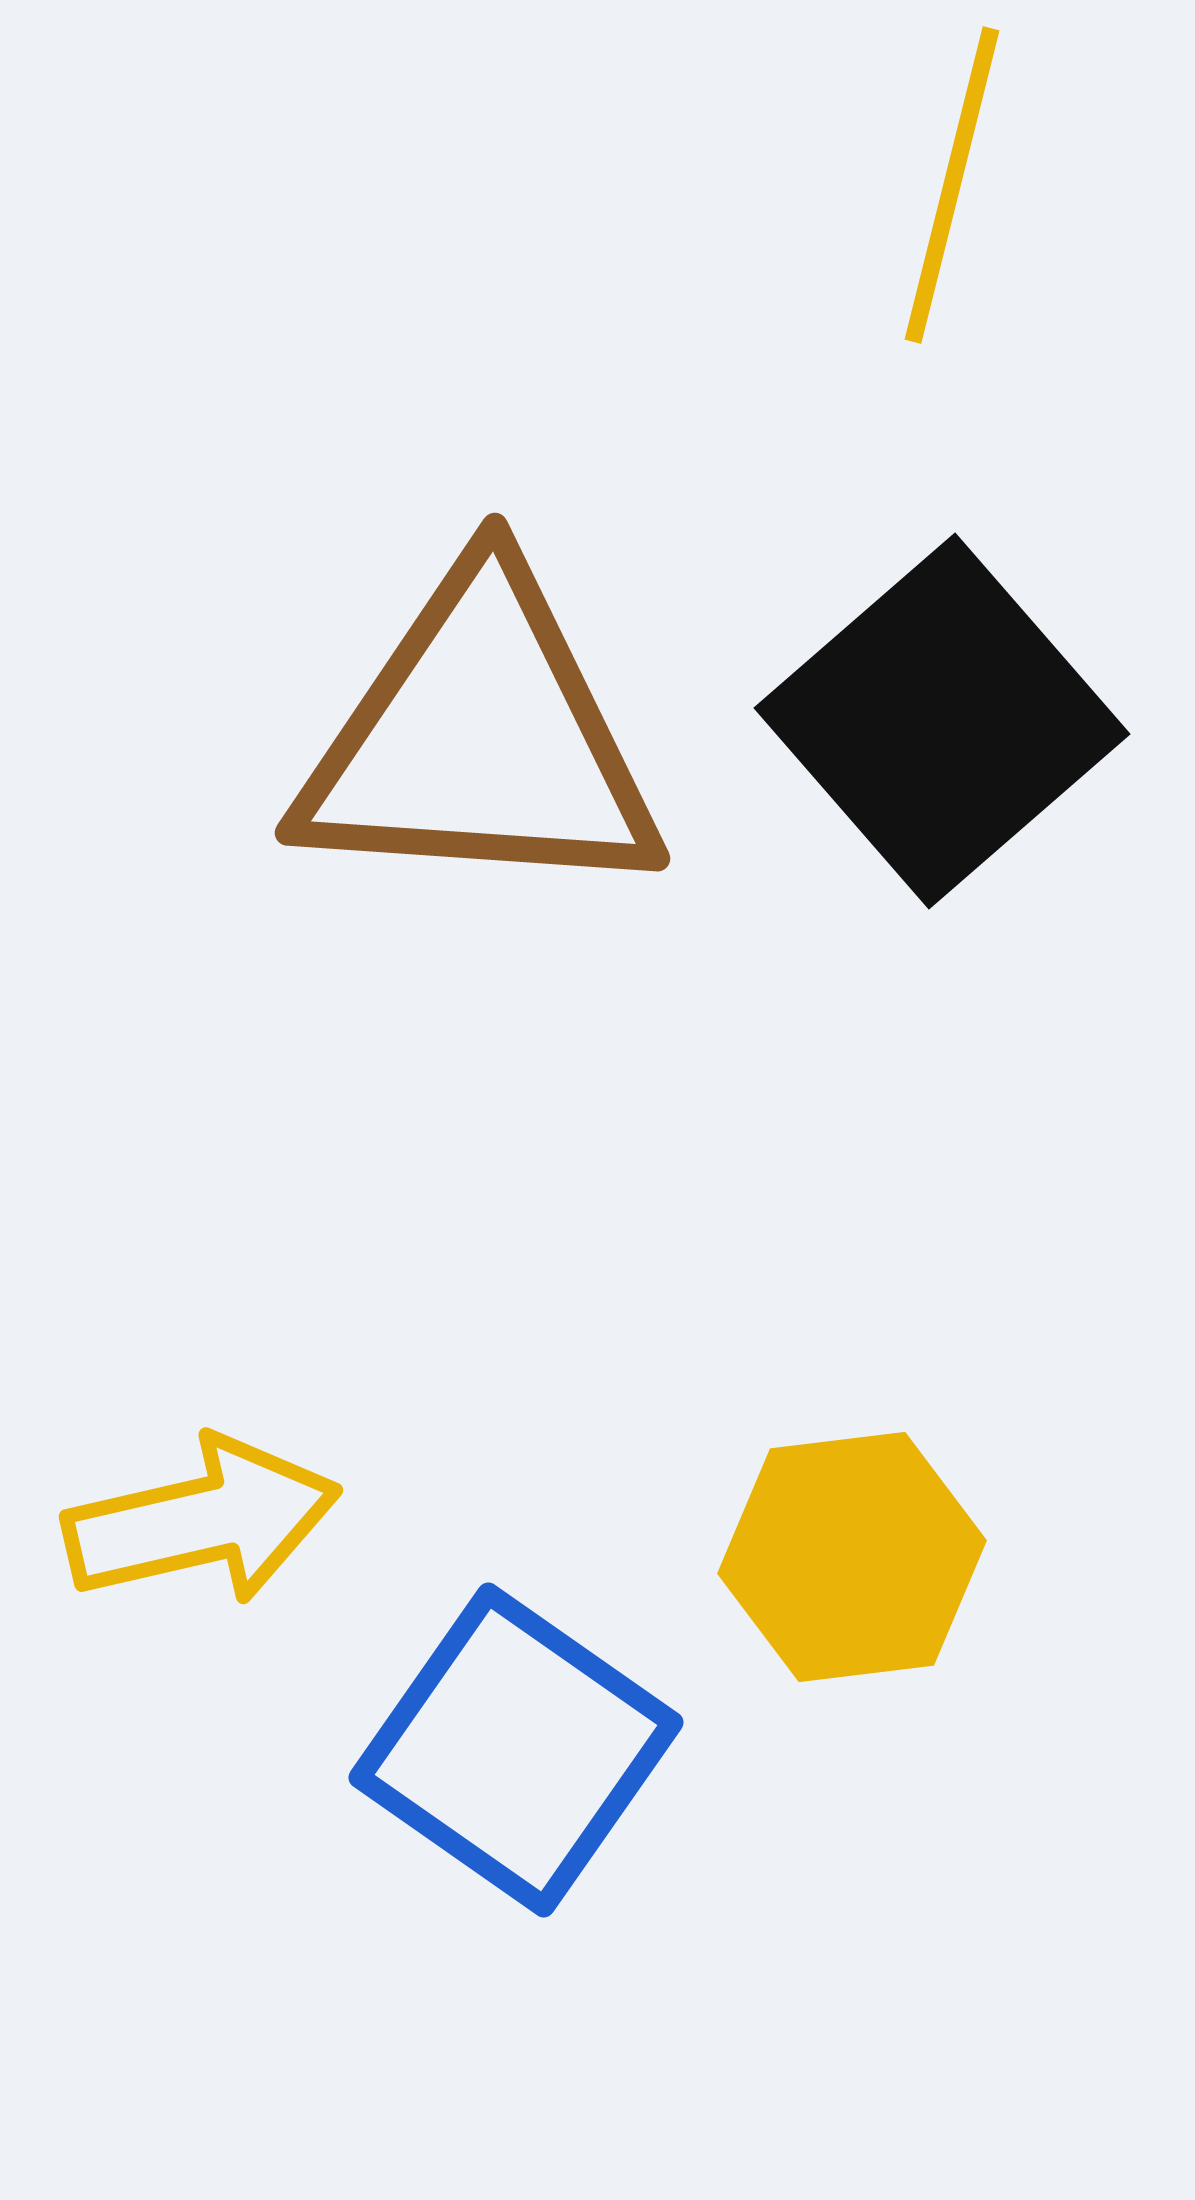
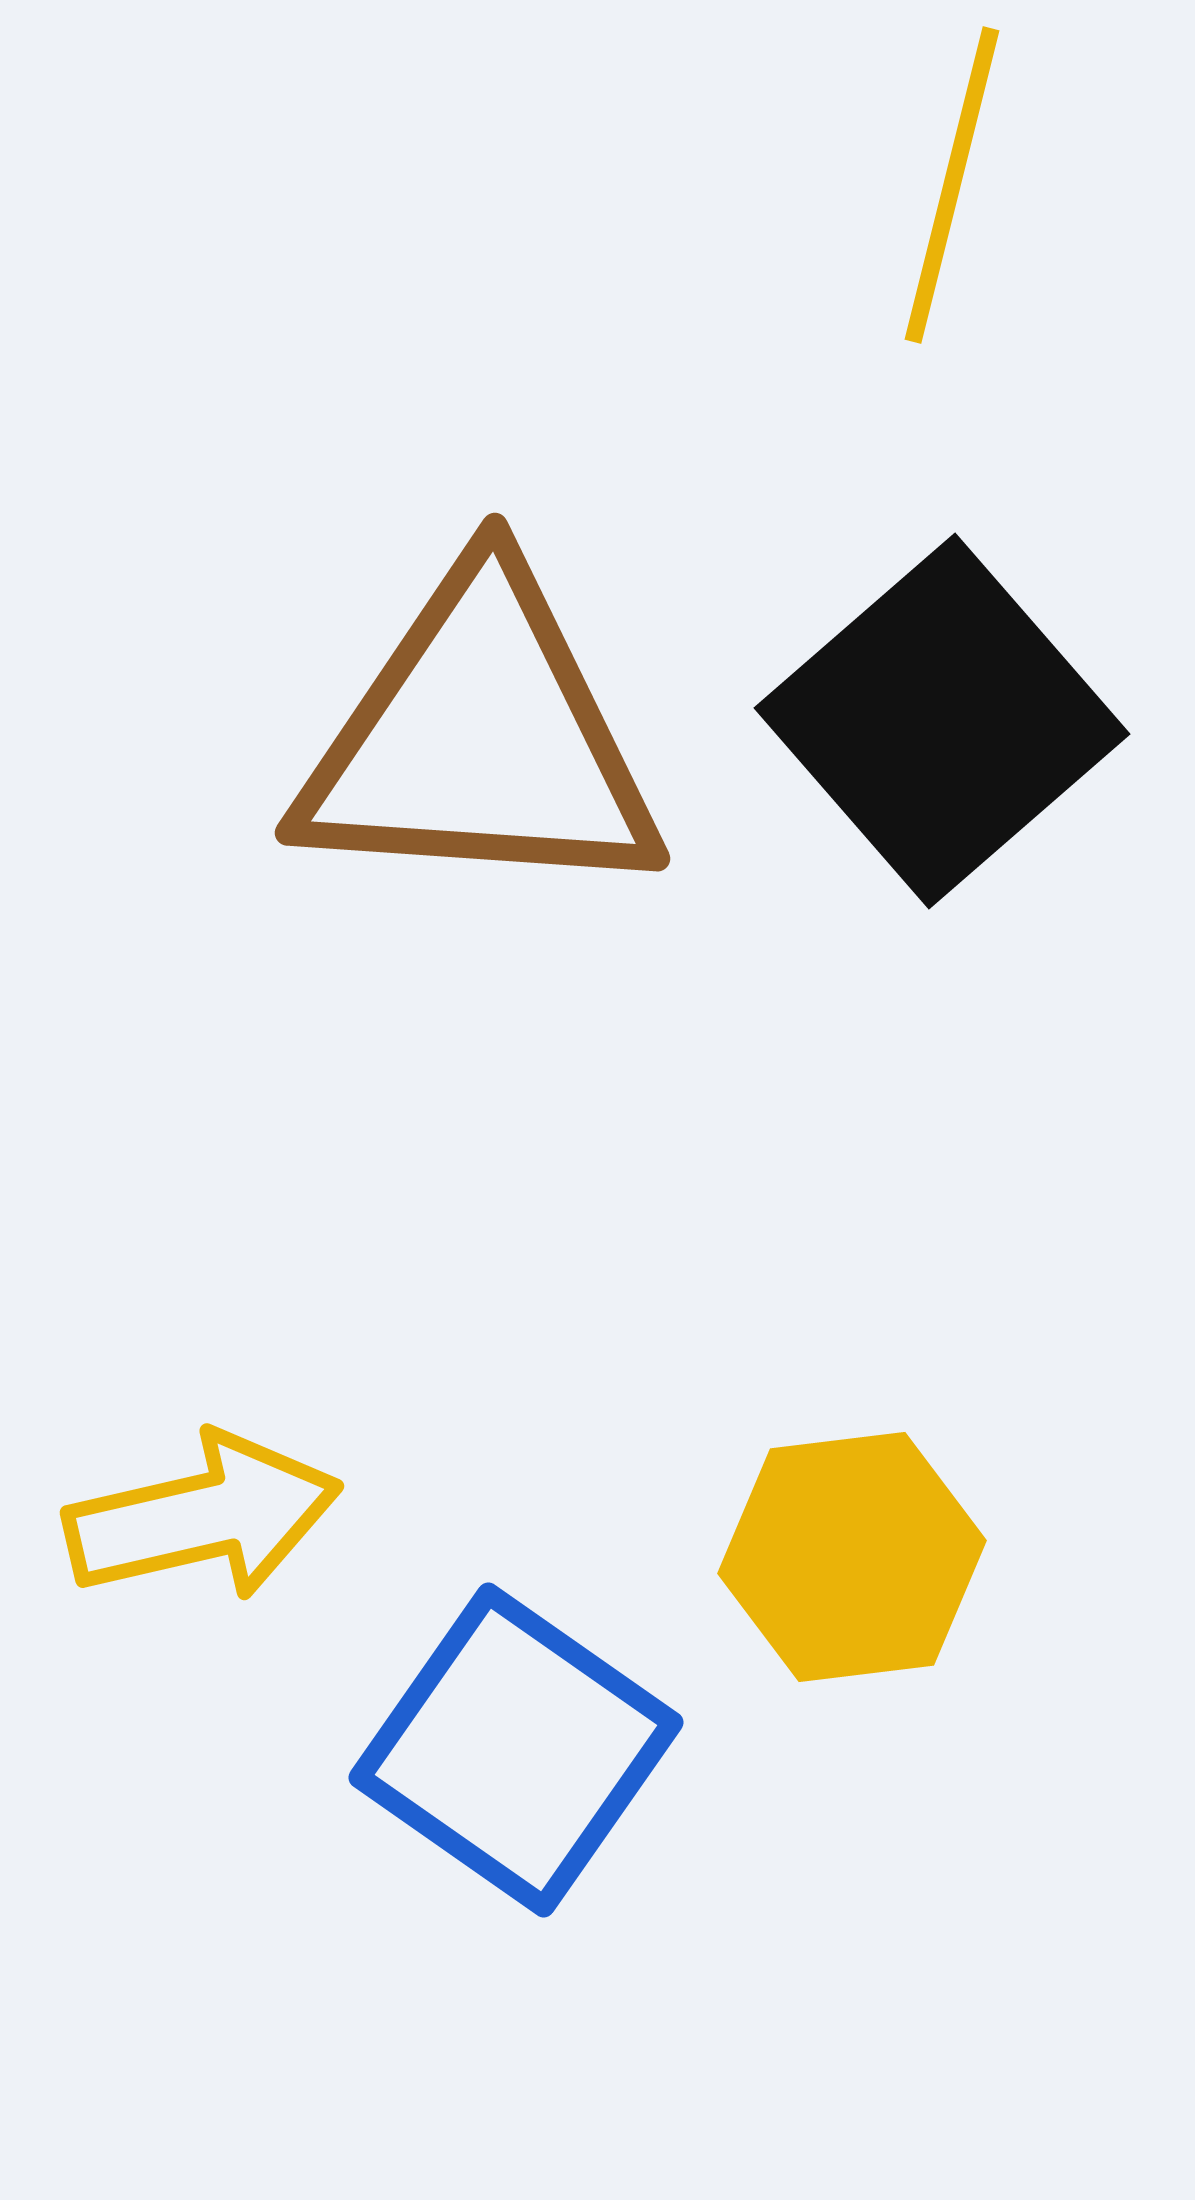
yellow arrow: moved 1 px right, 4 px up
